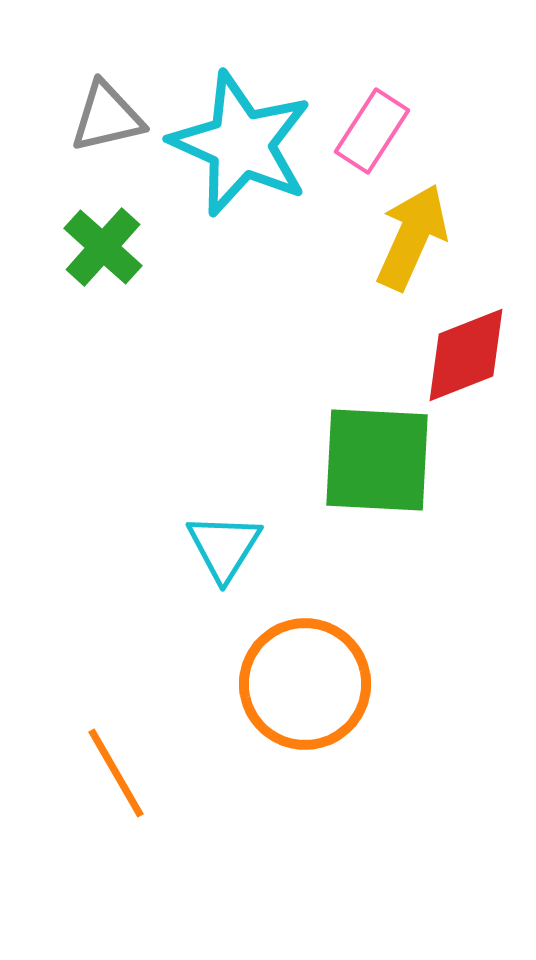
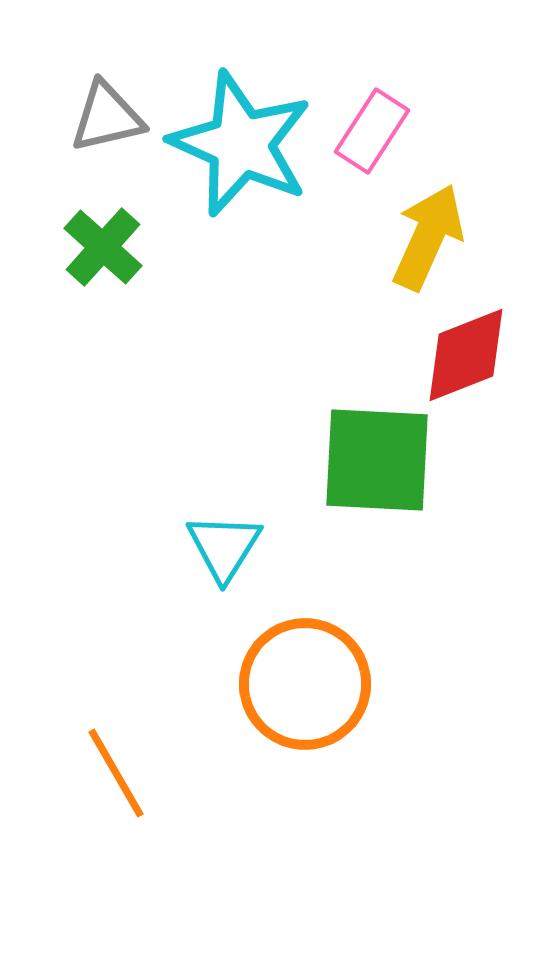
yellow arrow: moved 16 px right
